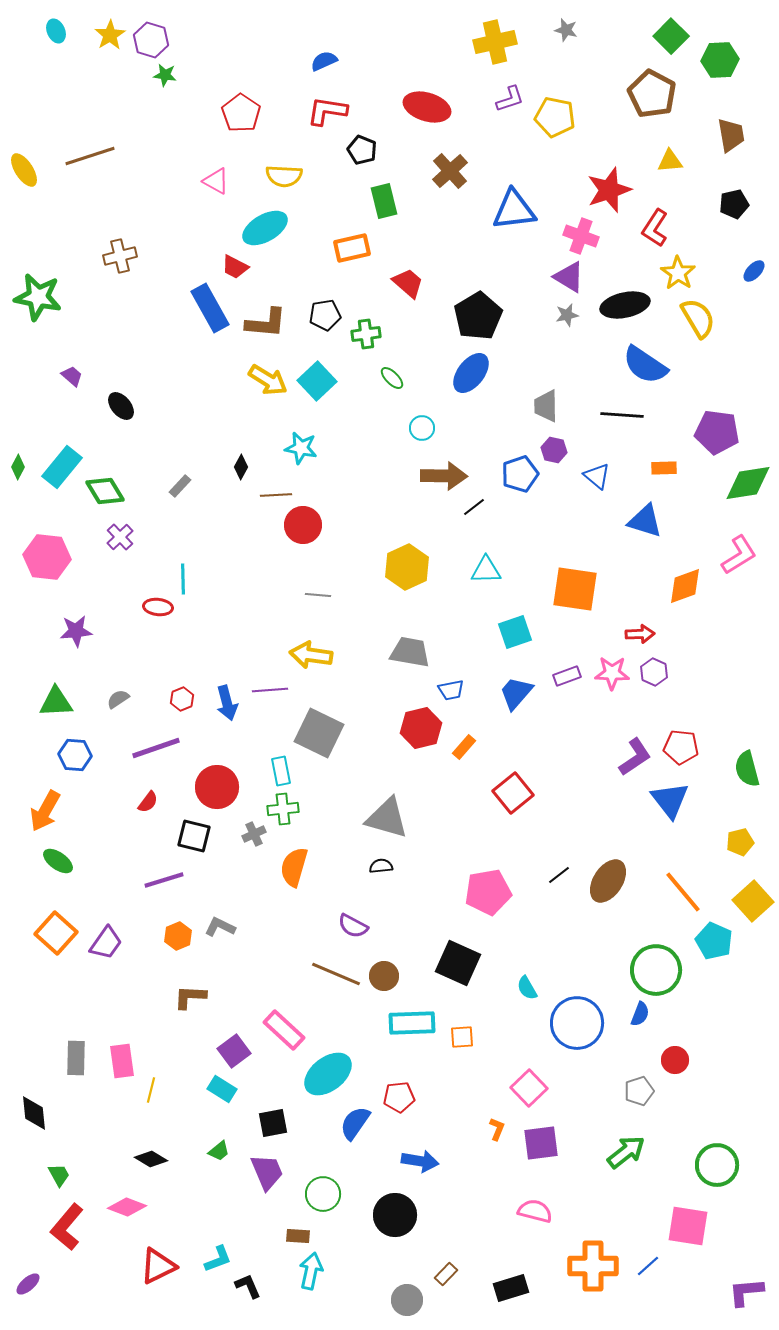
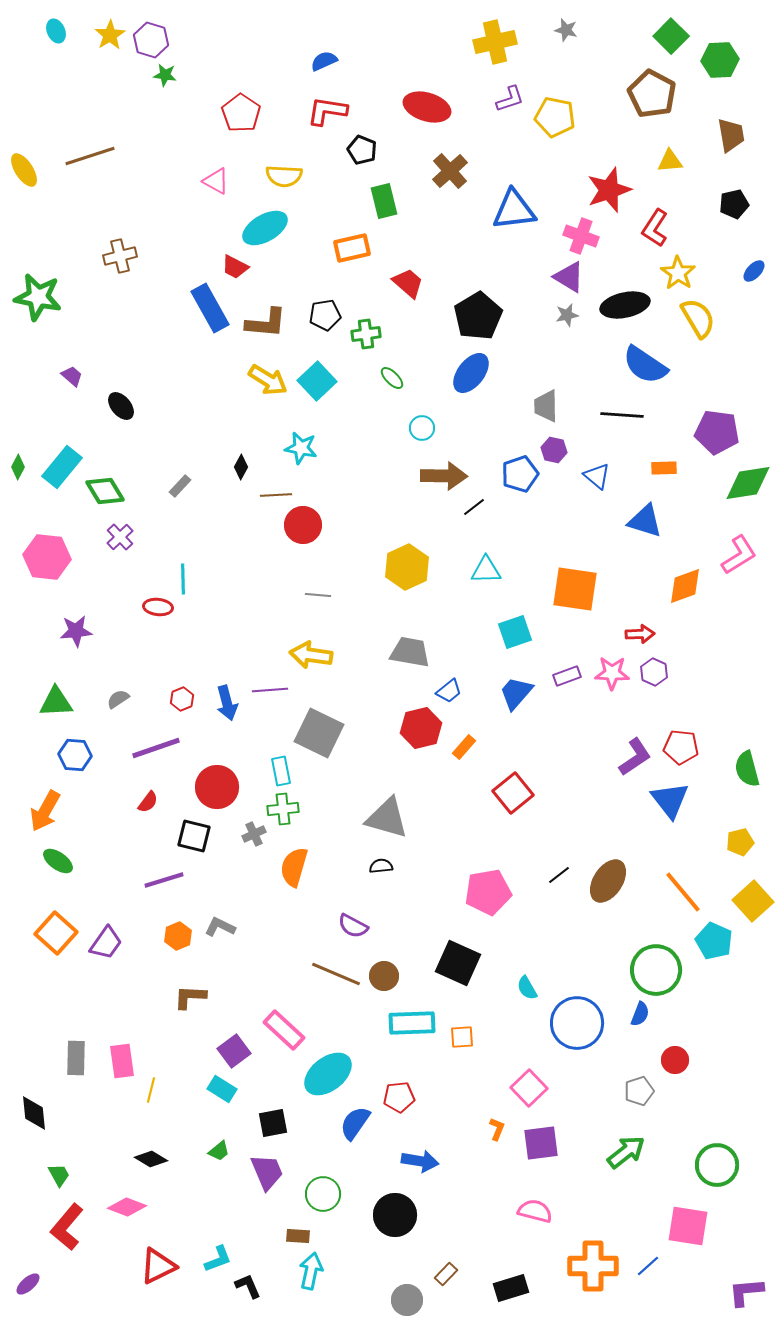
blue trapezoid at (451, 690): moved 2 px left, 1 px down; rotated 28 degrees counterclockwise
